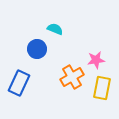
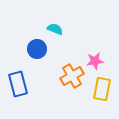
pink star: moved 1 px left, 1 px down
orange cross: moved 1 px up
blue rectangle: moved 1 px left, 1 px down; rotated 40 degrees counterclockwise
yellow rectangle: moved 1 px down
